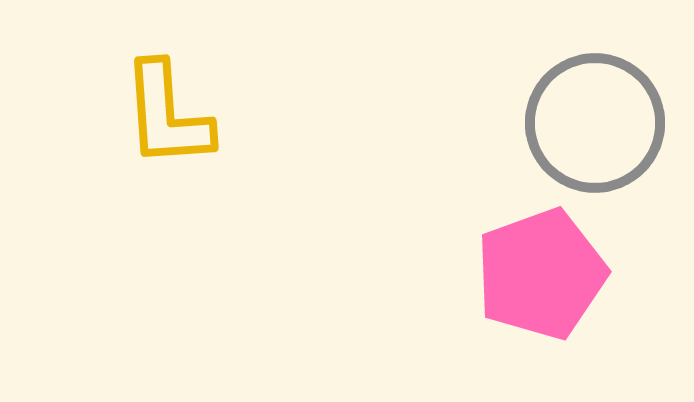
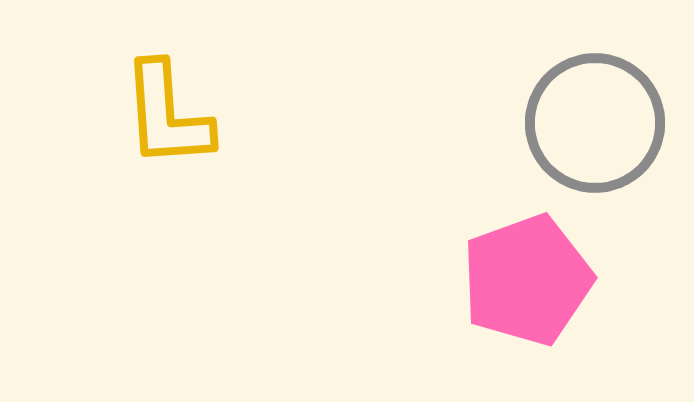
pink pentagon: moved 14 px left, 6 px down
